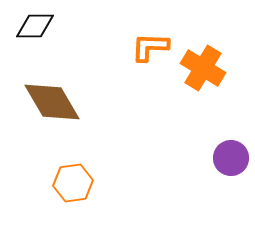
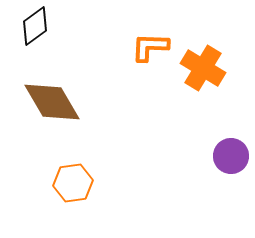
black diamond: rotated 36 degrees counterclockwise
purple circle: moved 2 px up
